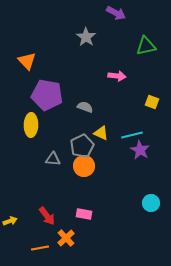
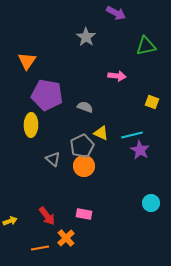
orange triangle: rotated 18 degrees clockwise
gray triangle: rotated 35 degrees clockwise
